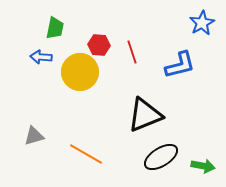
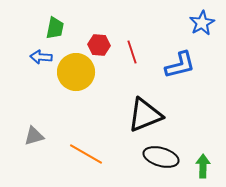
yellow circle: moved 4 px left
black ellipse: rotated 48 degrees clockwise
green arrow: rotated 100 degrees counterclockwise
